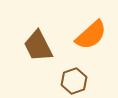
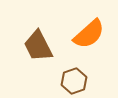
orange semicircle: moved 2 px left, 1 px up
